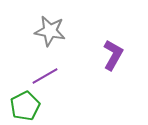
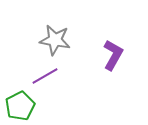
gray star: moved 5 px right, 9 px down
green pentagon: moved 5 px left
